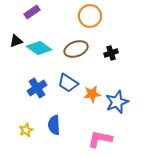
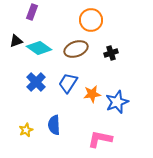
purple rectangle: rotated 35 degrees counterclockwise
orange circle: moved 1 px right, 4 px down
blue trapezoid: rotated 90 degrees clockwise
blue cross: moved 1 px left, 6 px up; rotated 12 degrees counterclockwise
